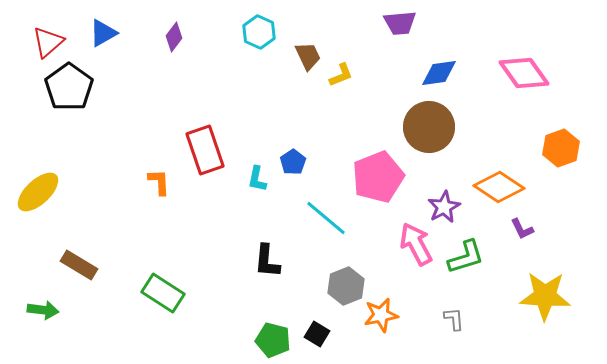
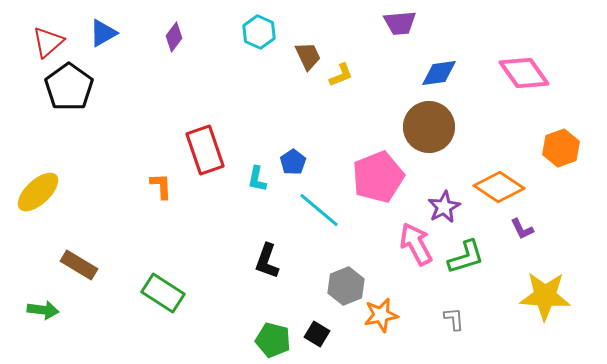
orange L-shape: moved 2 px right, 4 px down
cyan line: moved 7 px left, 8 px up
black L-shape: rotated 15 degrees clockwise
